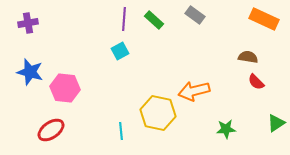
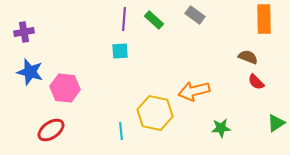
orange rectangle: rotated 64 degrees clockwise
purple cross: moved 4 px left, 9 px down
cyan square: rotated 24 degrees clockwise
brown semicircle: rotated 12 degrees clockwise
yellow hexagon: moved 3 px left
green star: moved 5 px left, 1 px up
